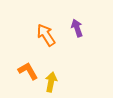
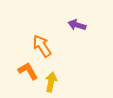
purple arrow: moved 3 px up; rotated 54 degrees counterclockwise
orange arrow: moved 4 px left, 11 px down
